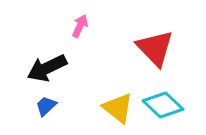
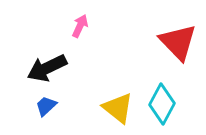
red triangle: moved 23 px right, 6 px up
cyan diamond: moved 1 px left, 1 px up; rotated 75 degrees clockwise
